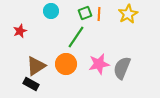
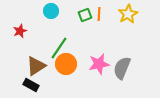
green square: moved 2 px down
green line: moved 17 px left, 11 px down
black rectangle: moved 1 px down
